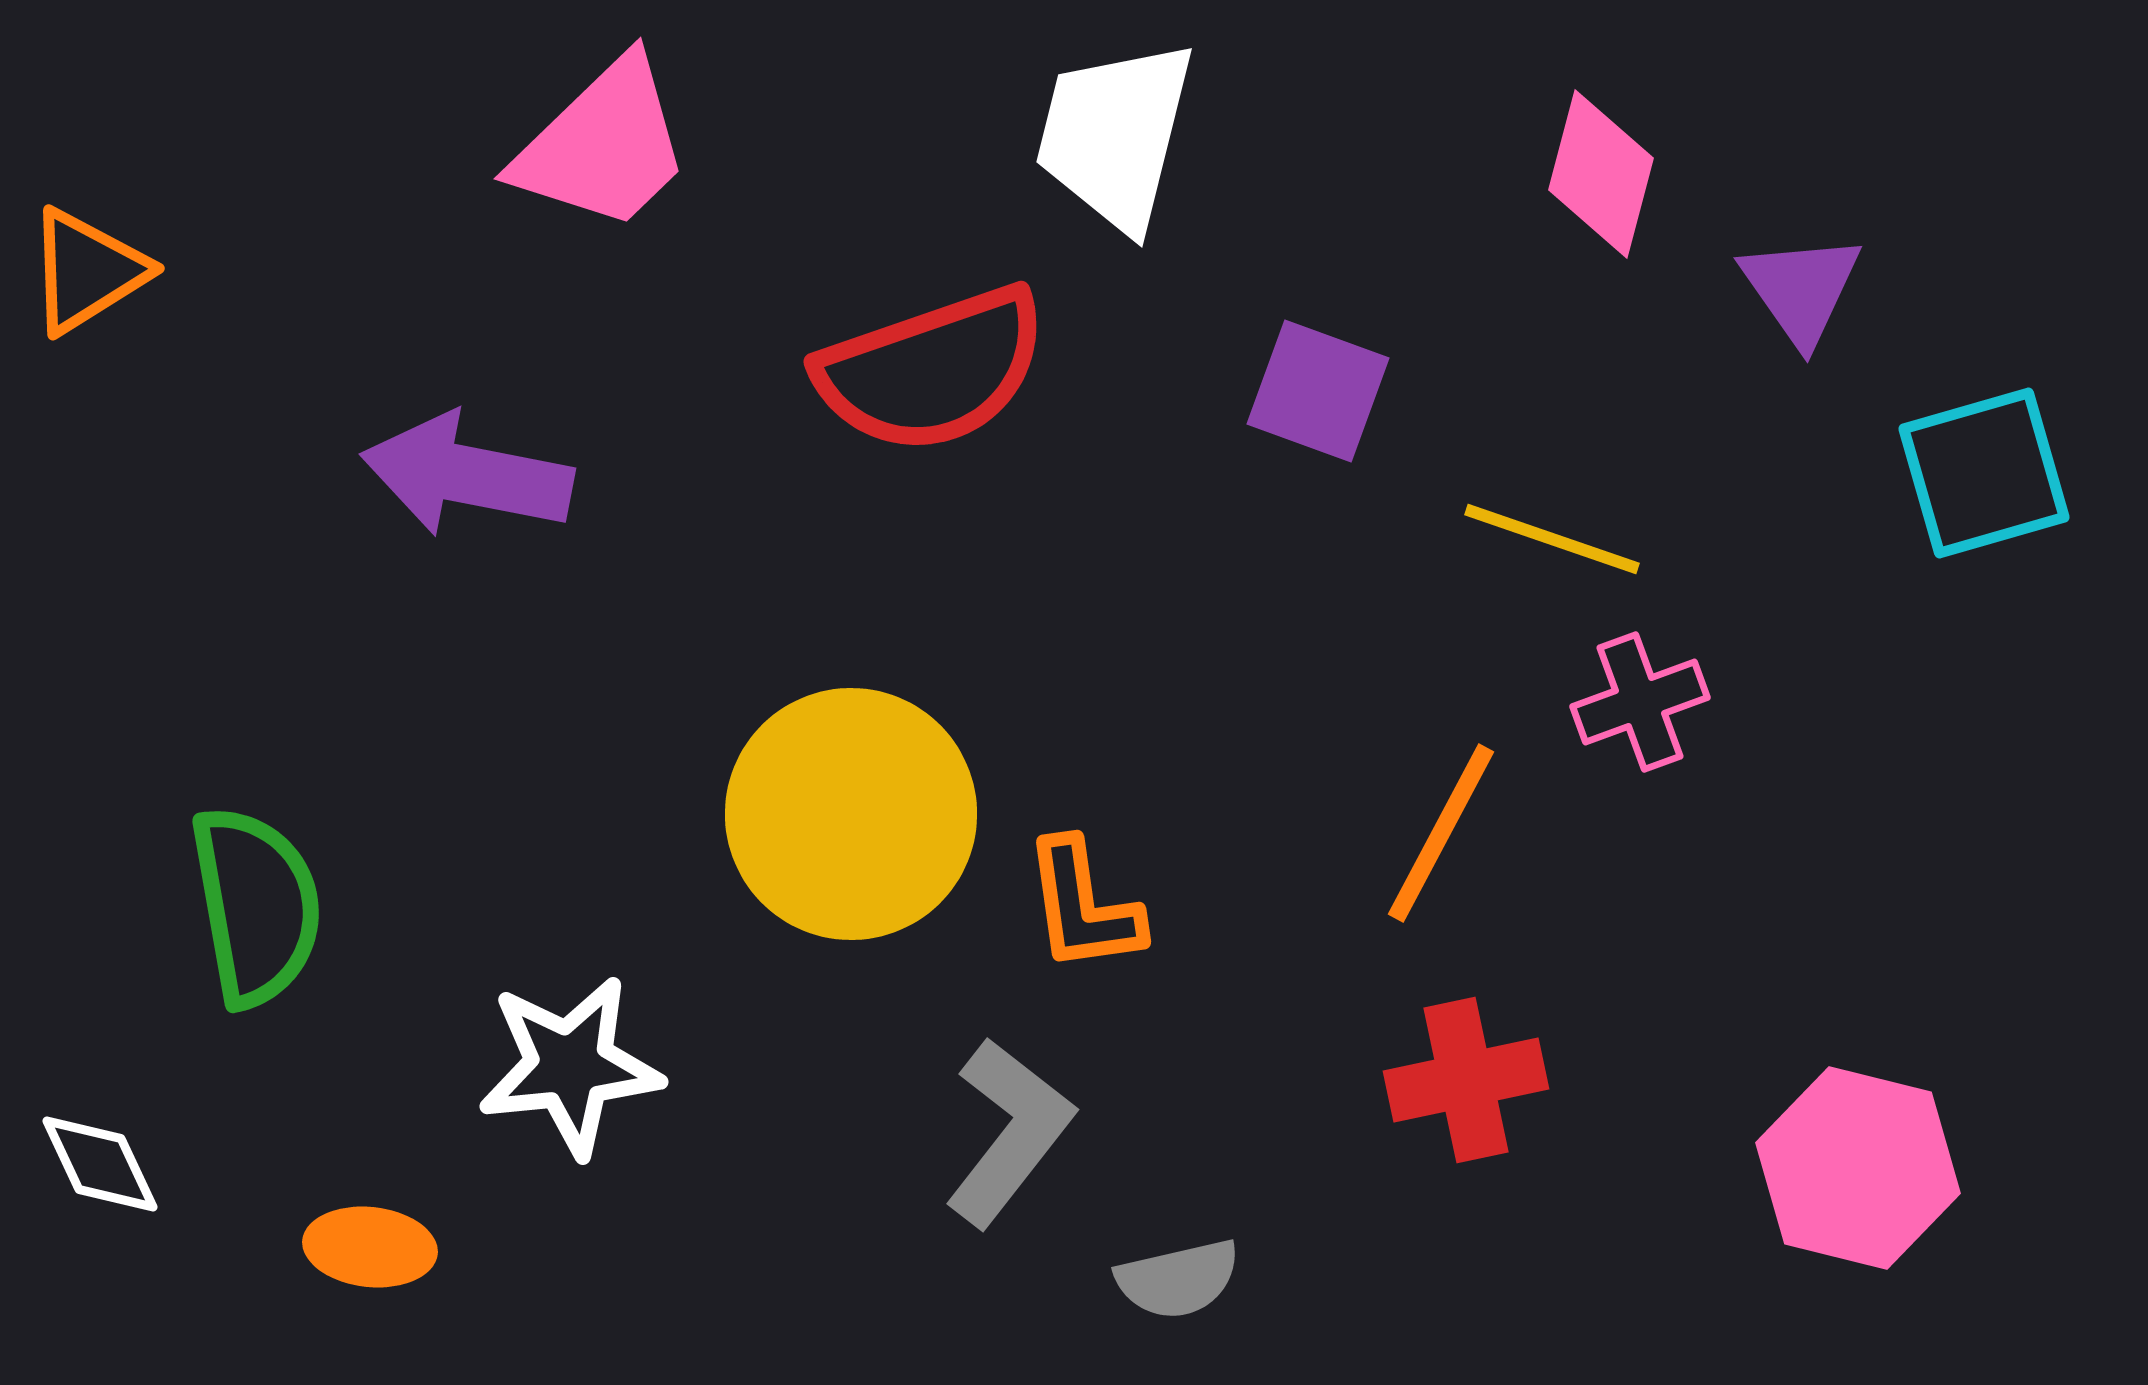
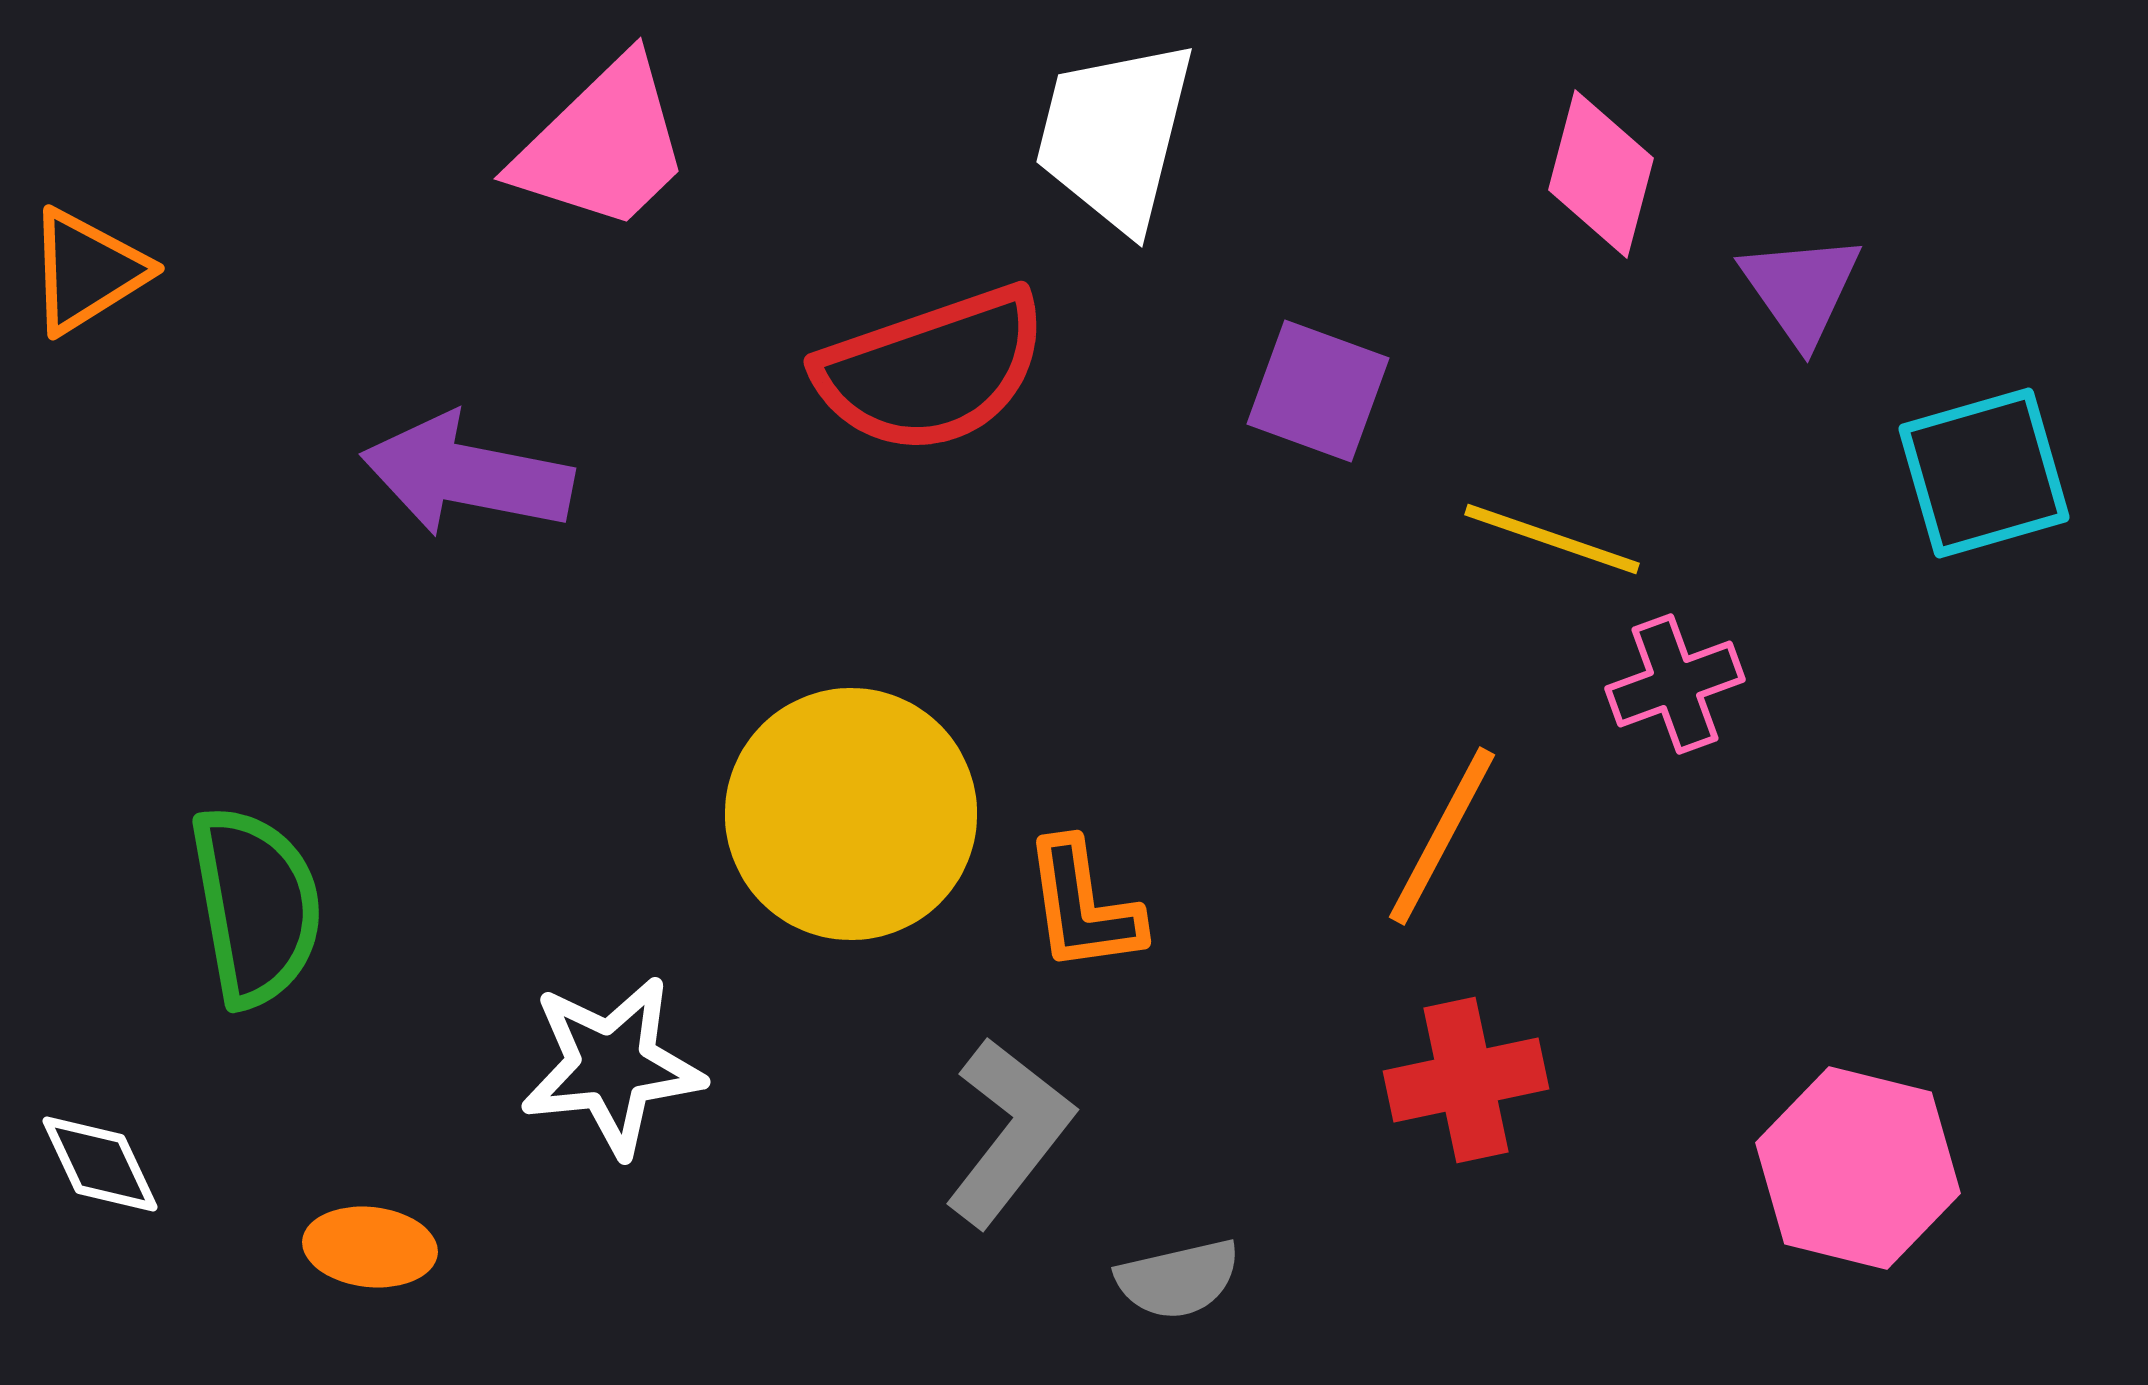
pink cross: moved 35 px right, 18 px up
orange line: moved 1 px right, 3 px down
white star: moved 42 px right
